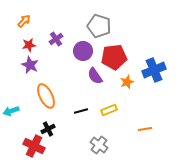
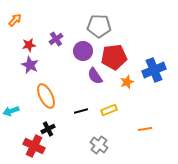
orange arrow: moved 9 px left, 1 px up
gray pentagon: rotated 15 degrees counterclockwise
